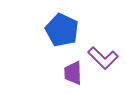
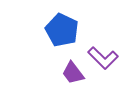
purple trapezoid: rotated 35 degrees counterclockwise
